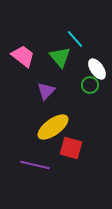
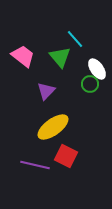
green circle: moved 1 px up
red square: moved 5 px left, 8 px down; rotated 10 degrees clockwise
